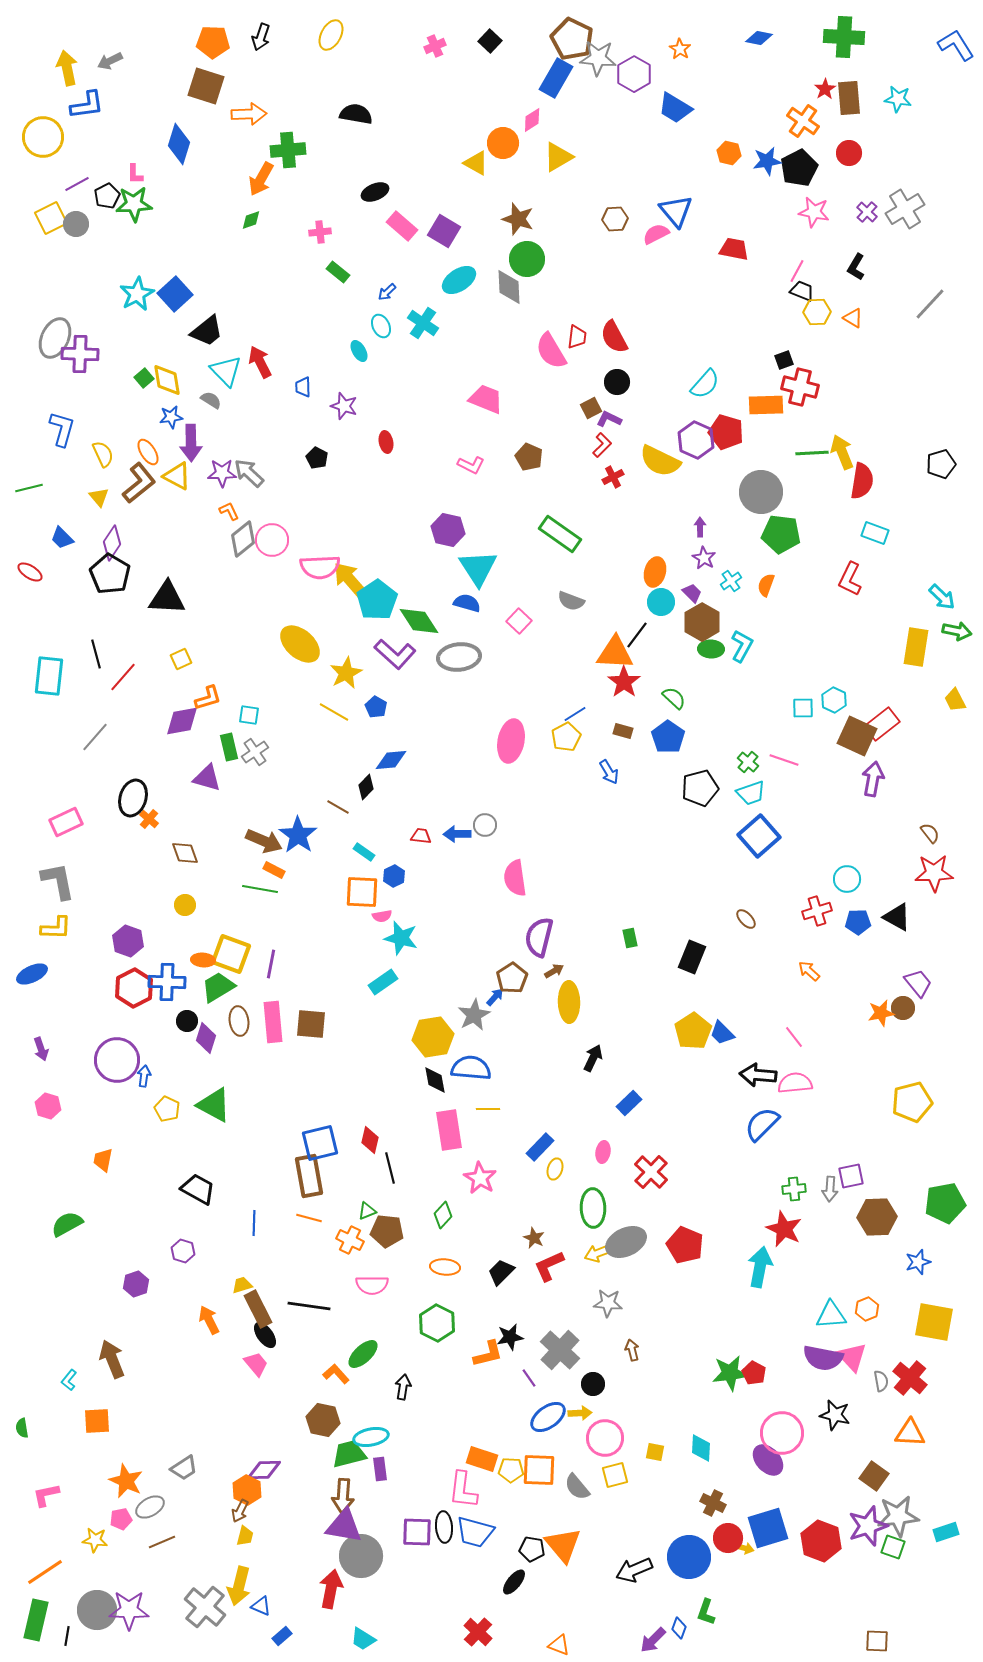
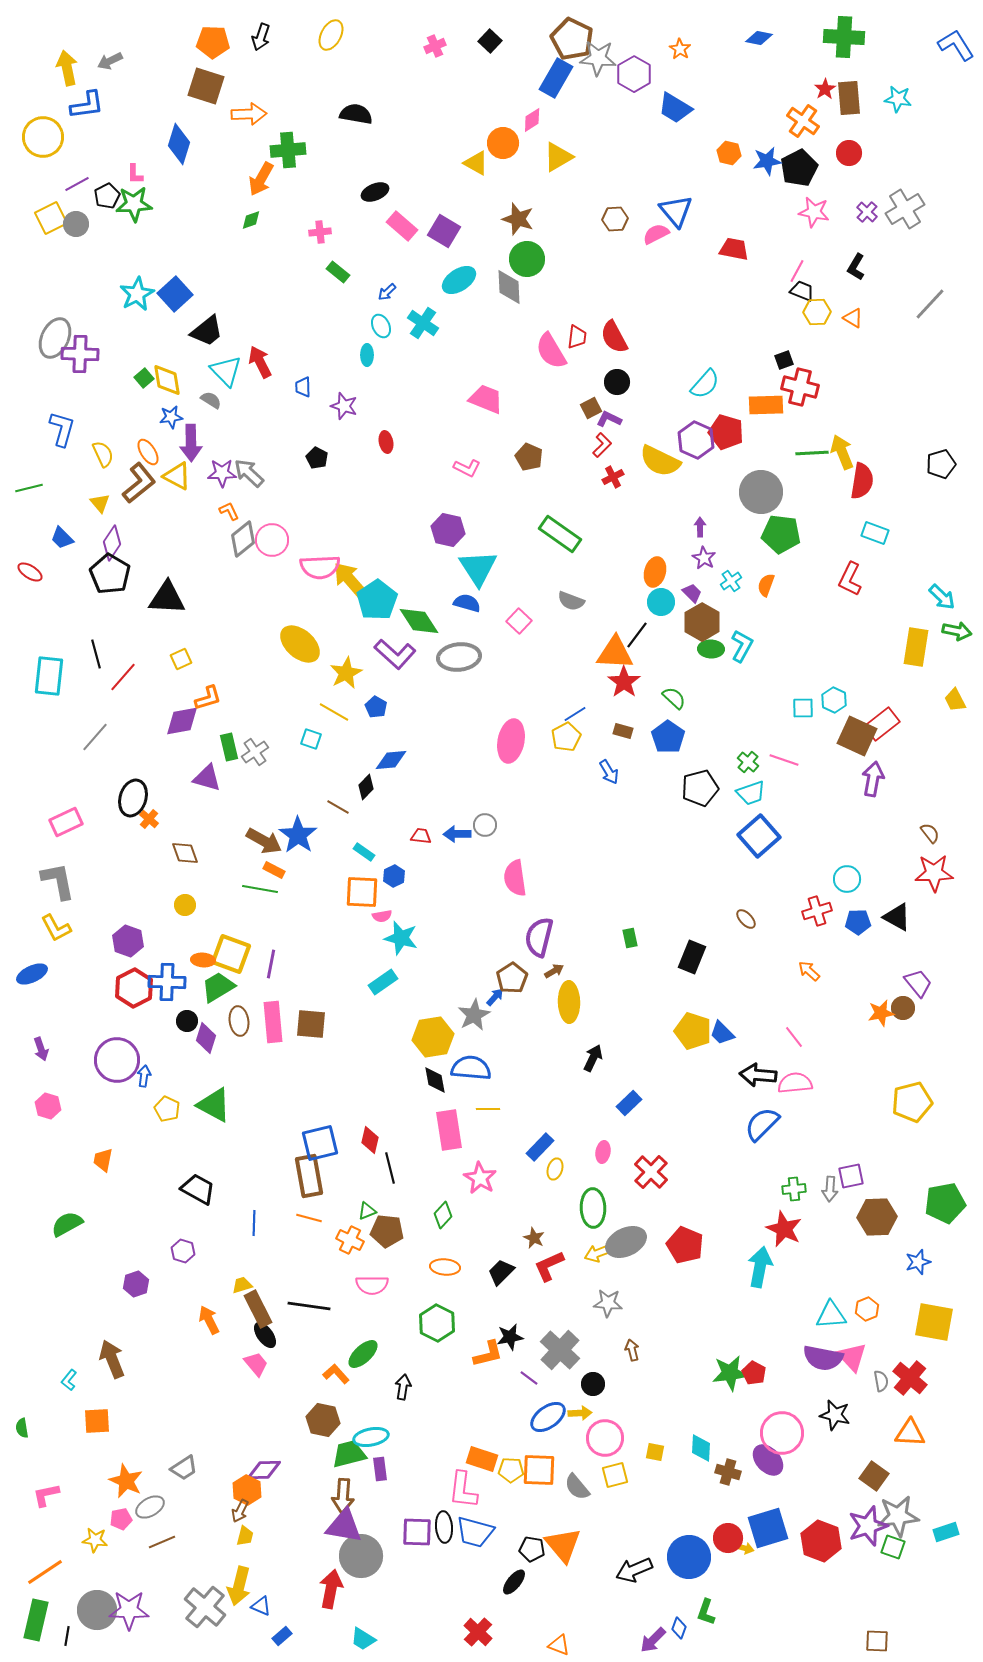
cyan ellipse at (359, 351): moved 8 px right, 4 px down; rotated 30 degrees clockwise
pink L-shape at (471, 465): moved 4 px left, 3 px down
yellow triangle at (99, 497): moved 1 px right, 6 px down
cyan square at (249, 715): moved 62 px right, 24 px down; rotated 10 degrees clockwise
brown arrow at (264, 841): rotated 6 degrees clockwise
yellow L-shape at (56, 928): rotated 60 degrees clockwise
yellow pentagon at (693, 1031): rotated 21 degrees counterclockwise
purple line at (529, 1378): rotated 18 degrees counterclockwise
brown cross at (713, 1503): moved 15 px right, 31 px up; rotated 10 degrees counterclockwise
